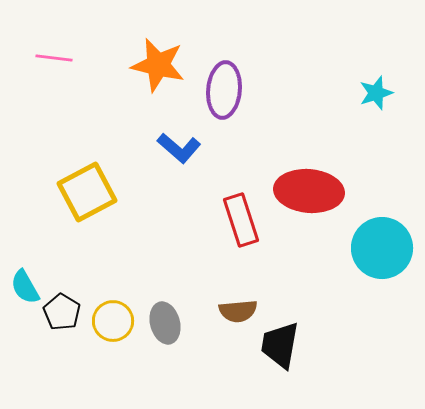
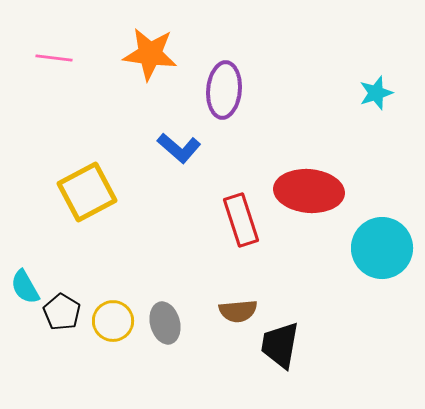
orange star: moved 8 px left, 11 px up; rotated 6 degrees counterclockwise
